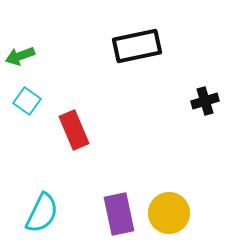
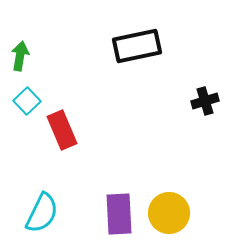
green arrow: rotated 120 degrees clockwise
cyan square: rotated 12 degrees clockwise
red rectangle: moved 12 px left
purple rectangle: rotated 9 degrees clockwise
